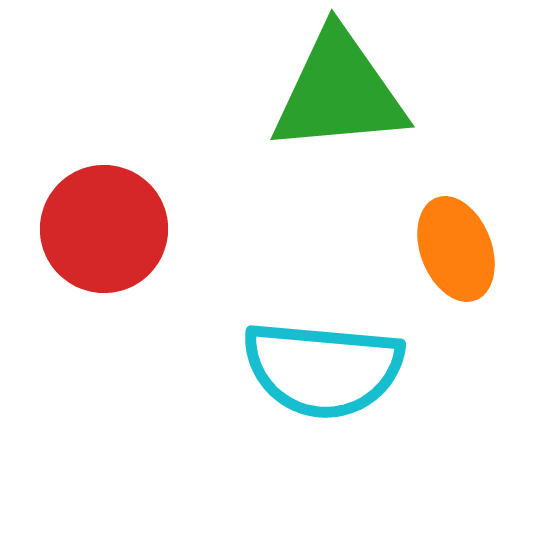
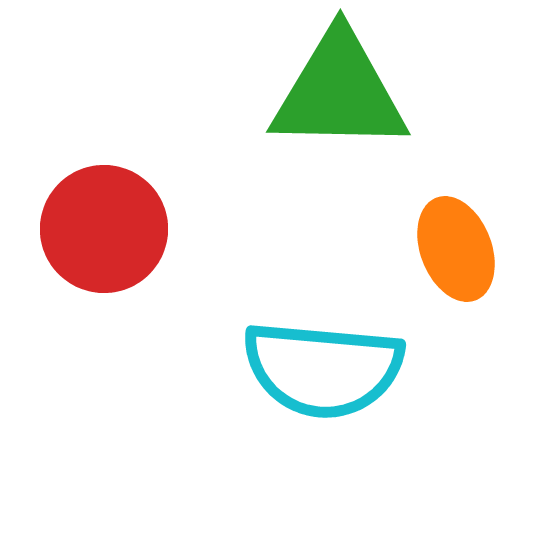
green triangle: rotated 6 degrees clockwise
